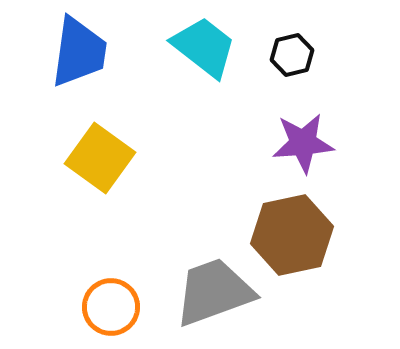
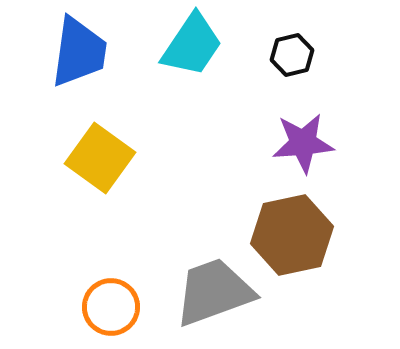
cyan trapezoid: moved 12 px left, 2 px up; rotated 86 degrees clockwise
